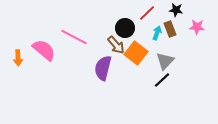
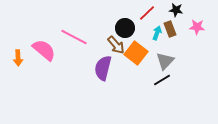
black line: rotated 12 degrees clockwise
